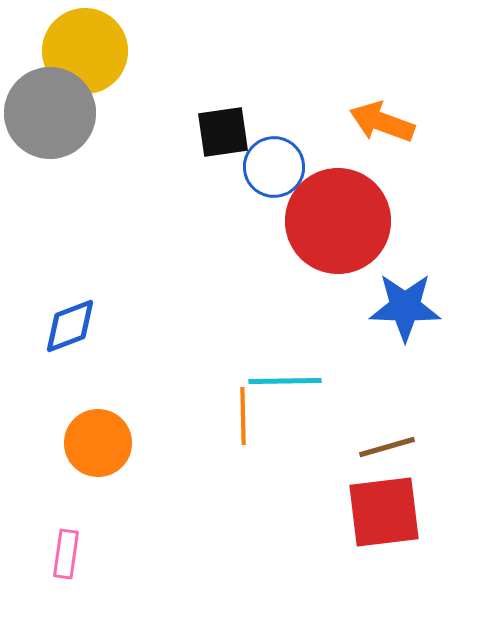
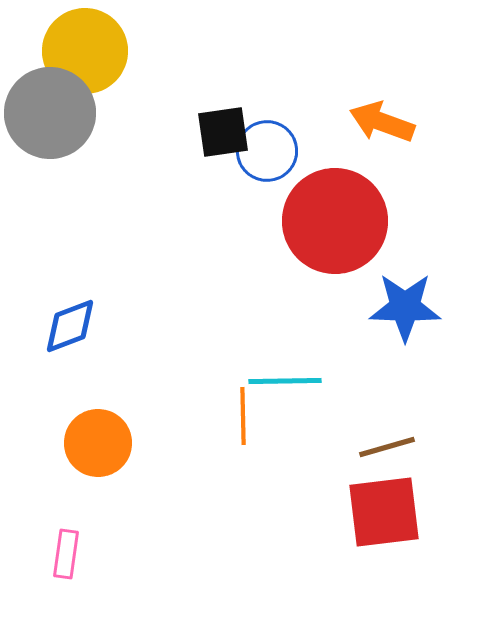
blue circle: moved 7 px left, 16 px up
red circle: moved 3 px left
